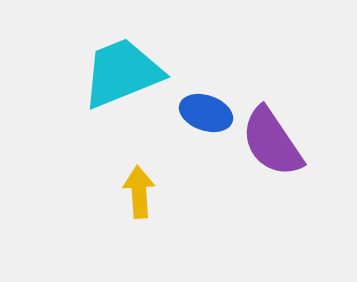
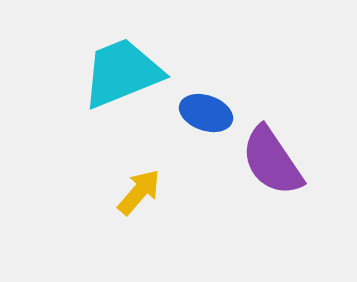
purple semicircle: moved 19 px down
yellow arrow: rotated 45 degrees clockwise
